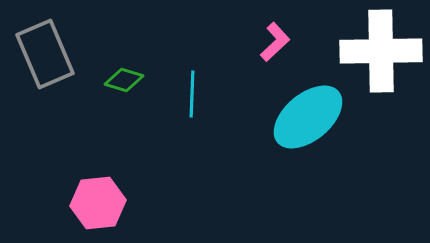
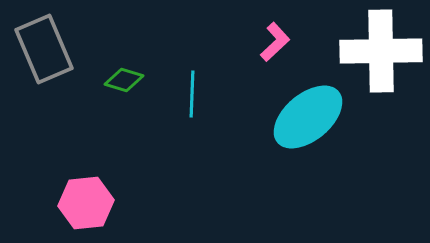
gray rectangle: moved 1 px left, 5 px up
pink hexagon: moved 12 px left
